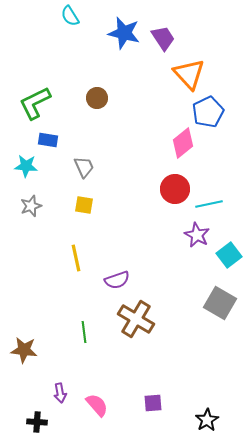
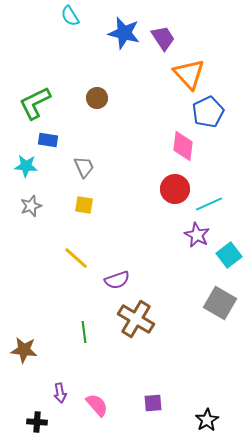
pink diamond: moved 3 px down; rotated 44 degrees counterclockwise
cyan line: rotated 12 degrees counterclockwise
yellow line: rotated 36 degrees counterclockwise
